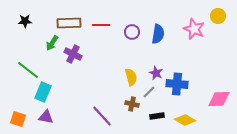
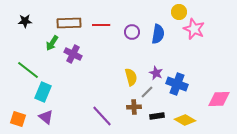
yellow circle: moved 39 px left, 4 px up
blue cross: rotated 15 degrees clockwise
gray line: moved 2 px left
brown cross: moved 2 px right, 3 px down; rotated 16 degrees counterclockwise
purple triangle: rotated 28 degrees clockwise
